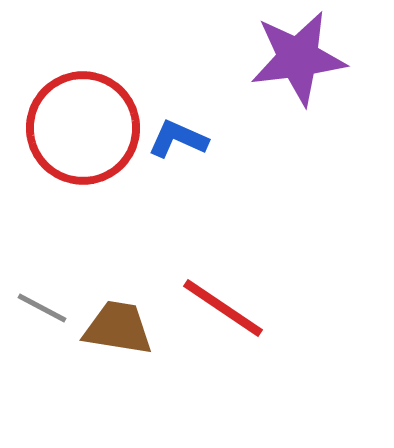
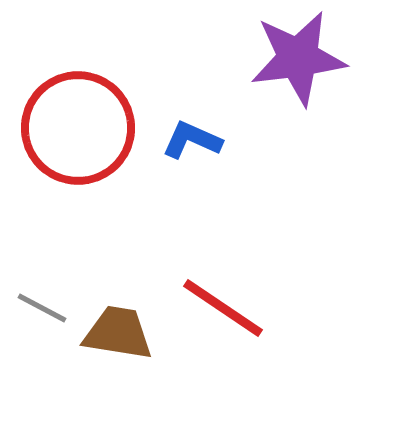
red circle: moved 5 px left
blue L-shape: moved 14 px right, 1 px down
brown trapezoid: moved 5 px down
